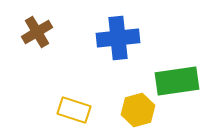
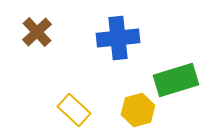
brown cross: rotated 12 degrees counterclockwise
green rectangle: moved 1 px left, 1 px up; rotated 9 degrees counterclockwise
yellow rectangle: rotated 24 degrees clockwise
